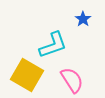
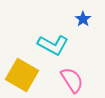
cyan L-shape: rotated 48 degrees clockwise
yellow square: moved 5 px left
